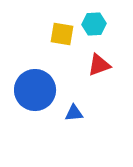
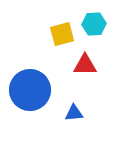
yellow square: rotated 25 degrees counterclockwise
red triangle: moved 14 px left; rotated 20 degrees clockwise
blue circle: moved 5 px left
